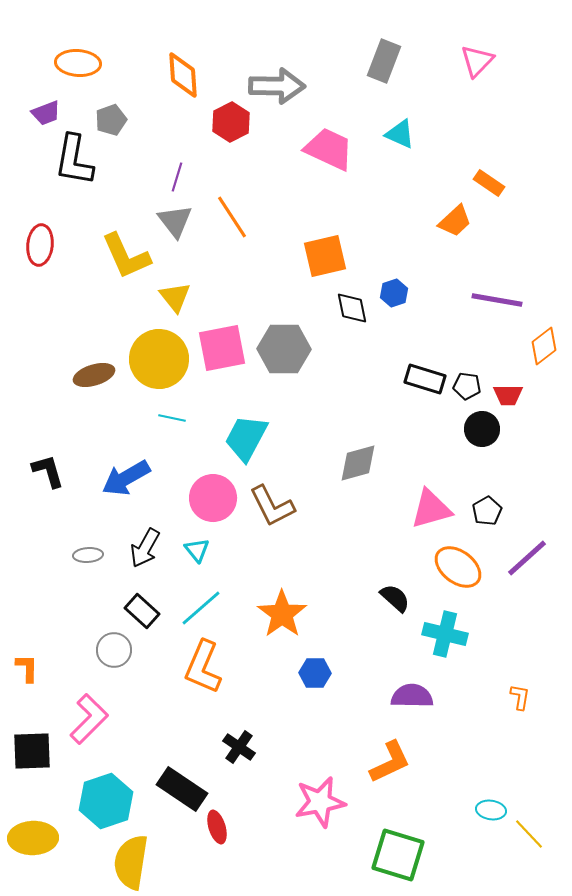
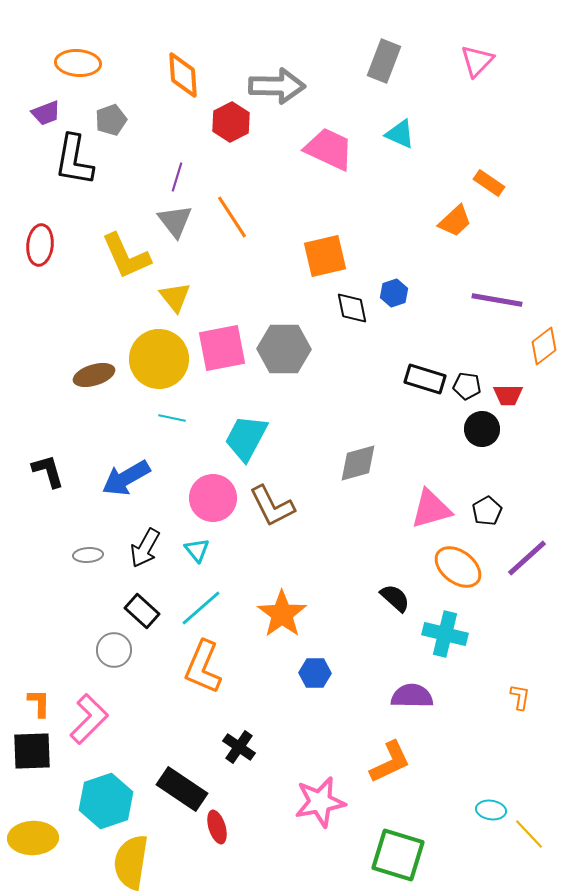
orange L-shape at (27, 668): moved 12 px right, 35 px down
